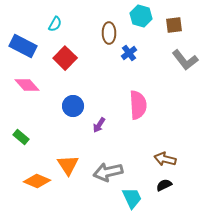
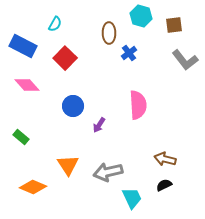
orange diamond: moved 4 px left, 6 px down
